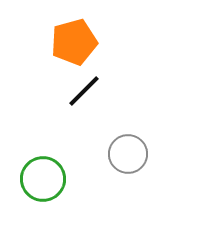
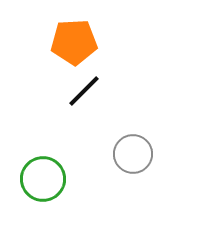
orange pentagon: rotated 12 degrees clockwise
gray circle: moved 5 px right
